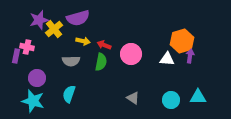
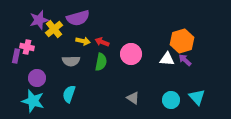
red arrow: moved 2 px left, 3 px up
purple arrow: moved 5 px left, 4 px down; rotated 56 degrees counterclockwise
cyan triangle: moved 1 px left; rotated 48 degrees clockwise
